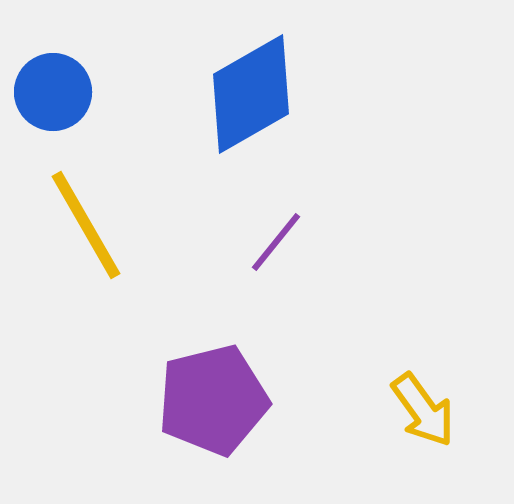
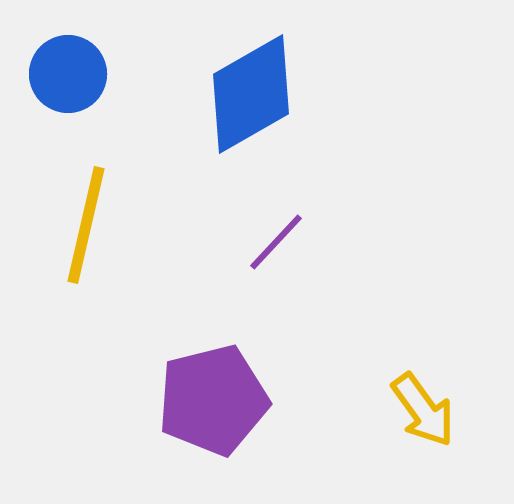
blue circle: moved 15 px right, 18 px up
yellow line: rotated 43 degrees clockwise
purple line: rotated 4 degrees clockwise
